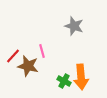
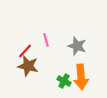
gray star: moved 3 px right, 20 px down
pink line: moved 4 px right, 11 px up
red line: moved 12 px right, 5 px up
